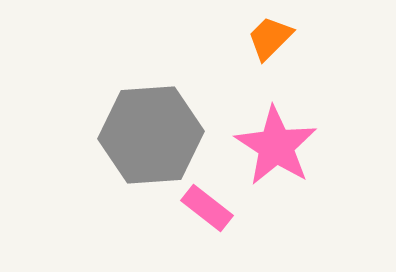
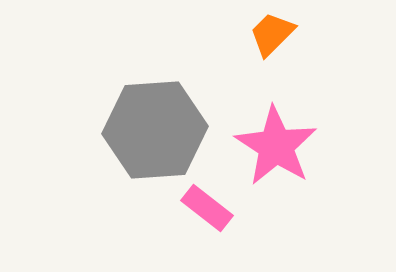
orange trapezoid: moved 2 px right, 4 px up
gray hexagon: moved 4 px right, 5 px up
